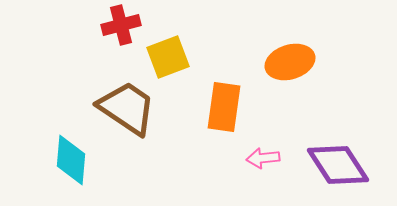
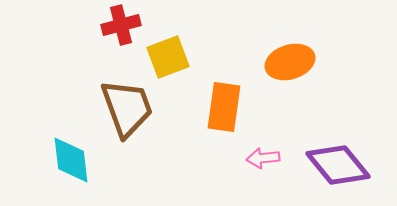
brown trapezoid: rotated 36 degrees clockwise
cyan diamond: rotated 12 degrees counterclockwise
purple diamond: rotated 6 degrees counterclockwise
